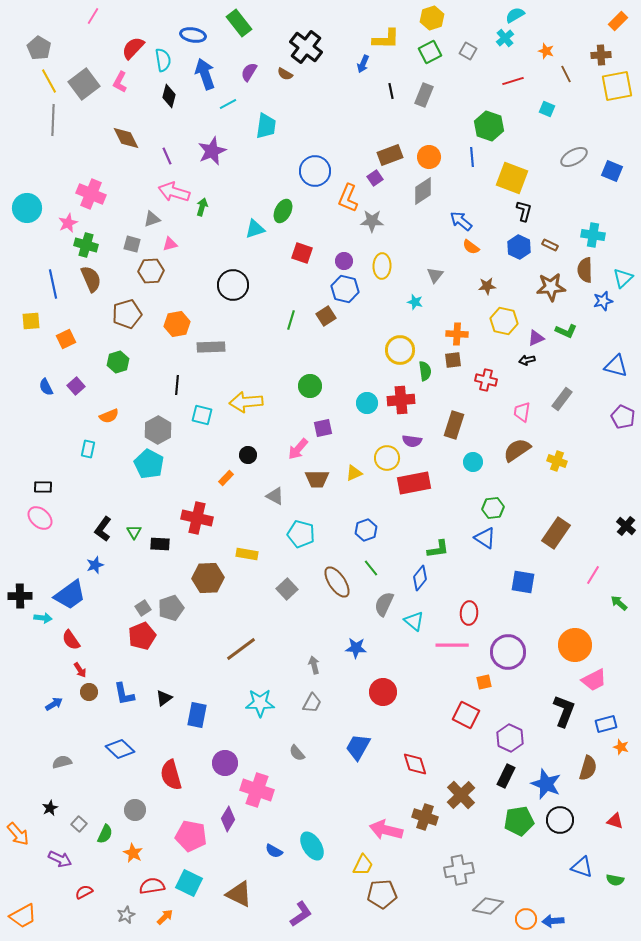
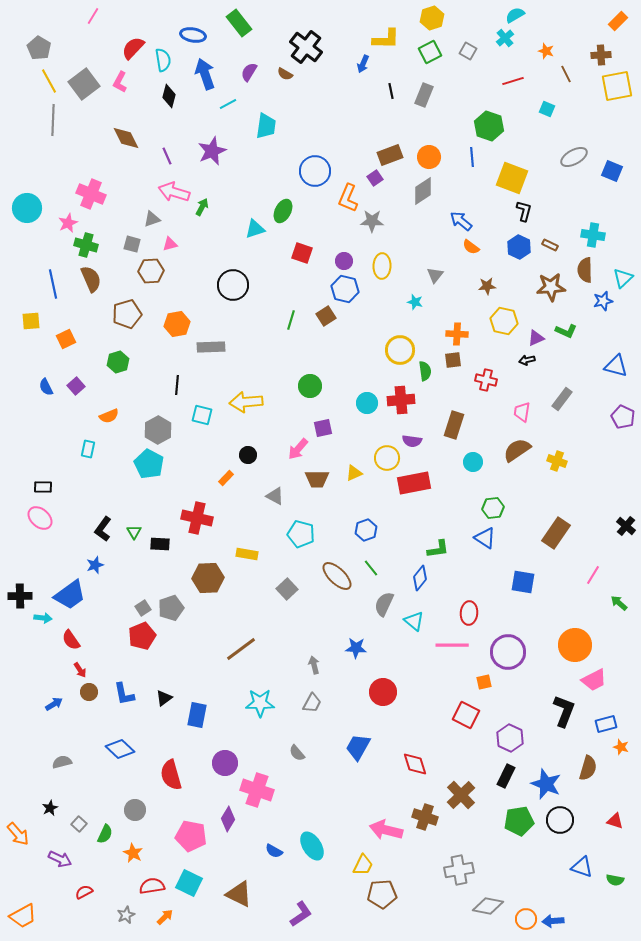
green arrow at (202, 207): rotated 12 degrees clockwise
brown ellipse at (337, 582): moved 6 px up; rotated 12 degrees counterclockwise
